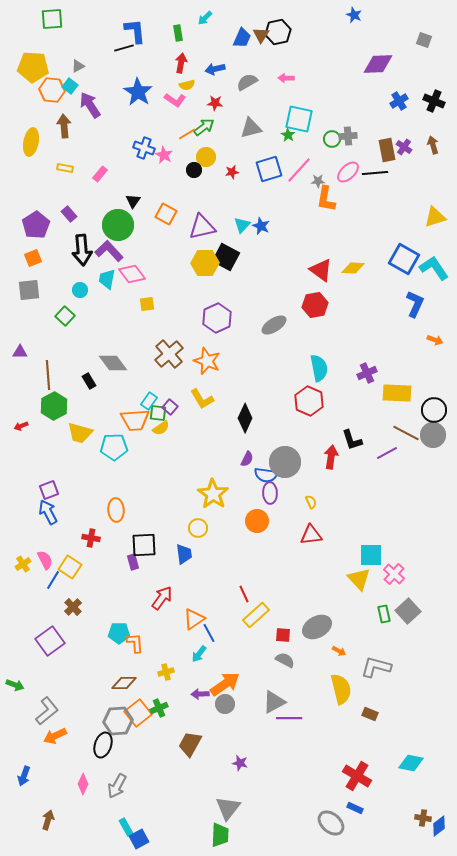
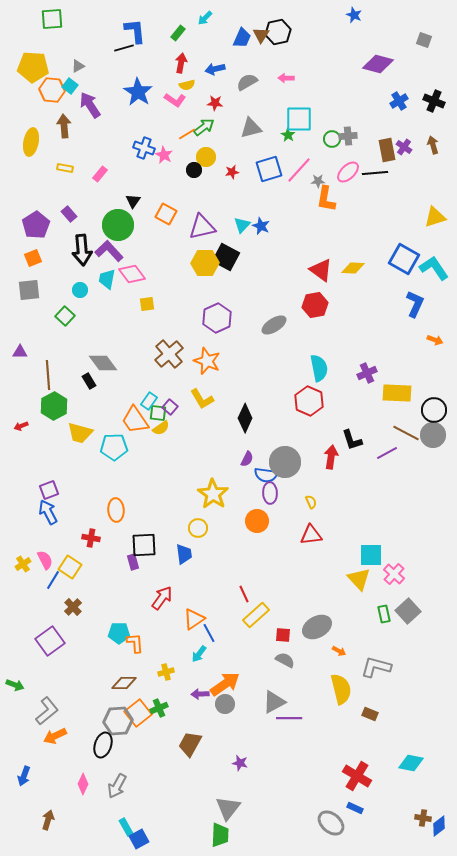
green rectangle at (178, 33): rotated 49 degrees clockwise
purple diamond at (378, 64): rotated 16 degrees clockwise
cyan square at (299, 119): rotated 12 degrees counterclockwise
gray diamond at (113, 363): moved 10 px left
orange trapezoid at (135, 420): rotated 60 degrees clockwise
